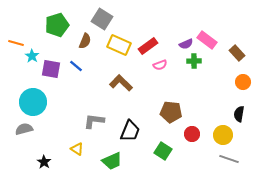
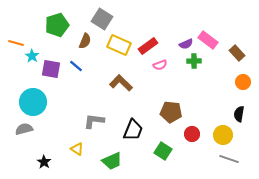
pink rectangle: moved 1 px right
black trapezoid: moved 3 px right, 1 px up
